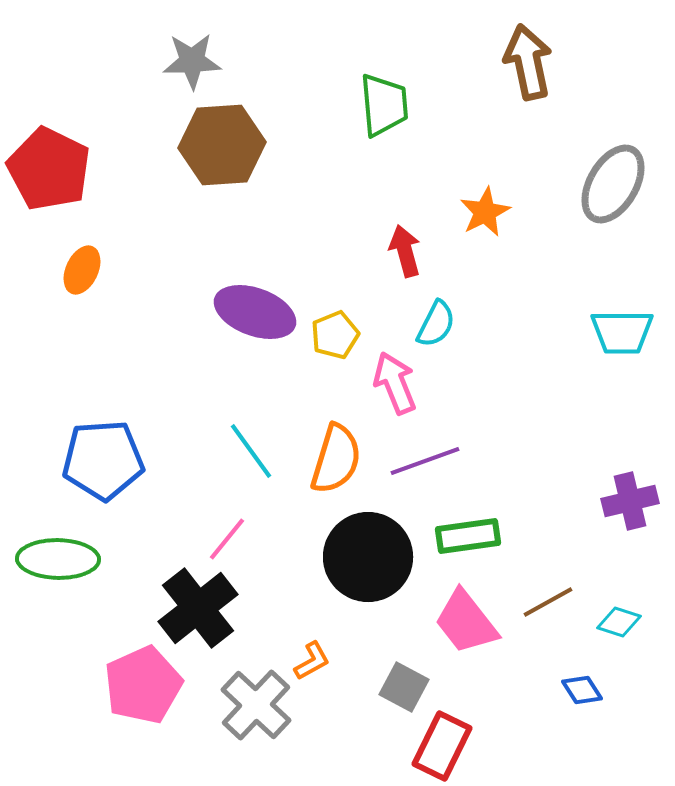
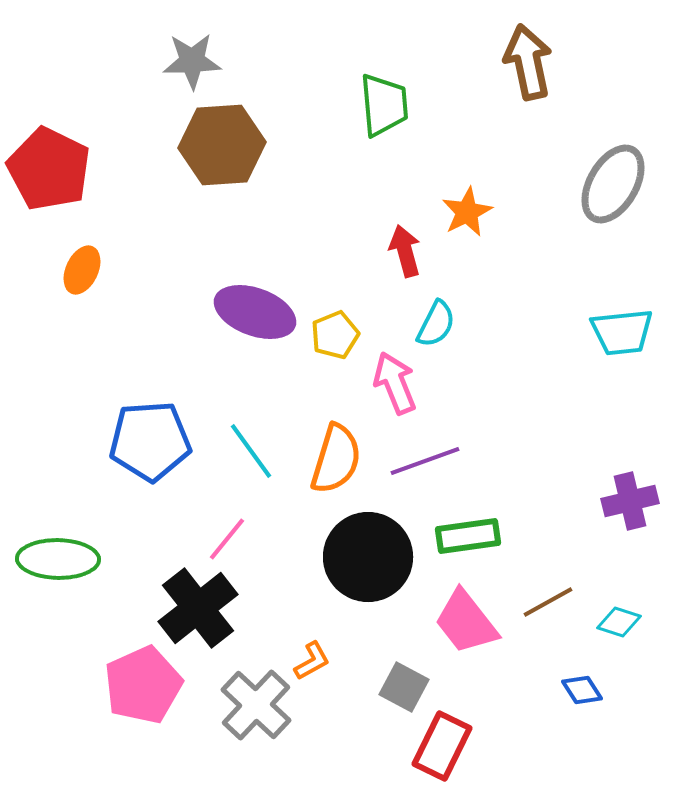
orange star: moved 18 px left
cyan trapezoid: rotated 6 degrees counterclockwise
blue pentagon: moved 47 px right, 19 px up
